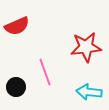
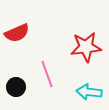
red semicircle: moved 7 px down
pink line: moved 2 px right, 2 px down
